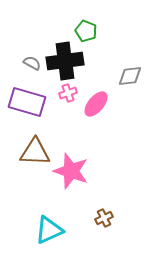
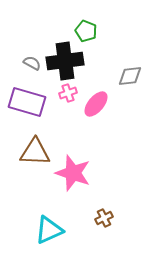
pink star: moved 2 px right, 2 px down
